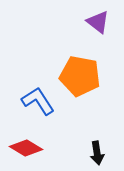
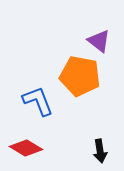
purple triangle: moved 1 px right, 19 px down
blue L-shape: rotated 12 degrees clockwise
black arrow: moved 3 px right, 2 px up
